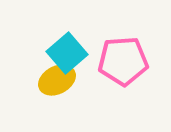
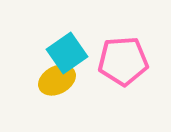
cyan square: rotated 6 degrees clockwise
